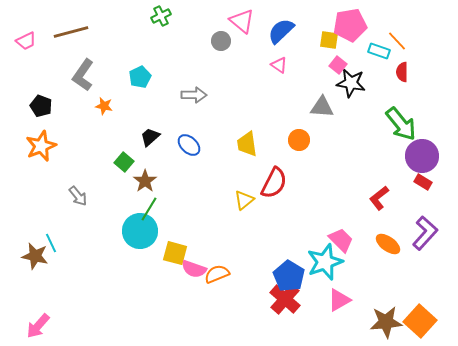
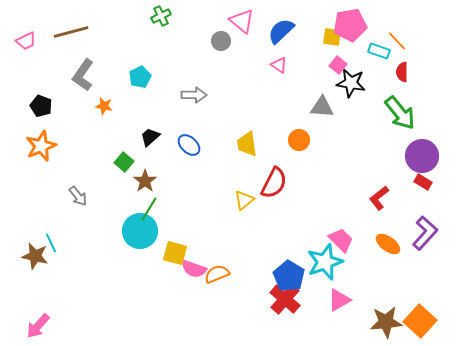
yellow square at (329, 40): moved 3 px right, 3 px up
green arrow at (401, 124): moved 1 px left, 11 px up
